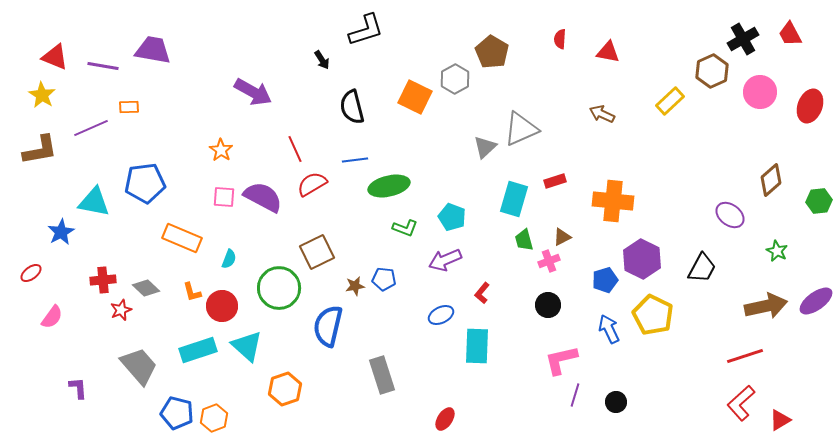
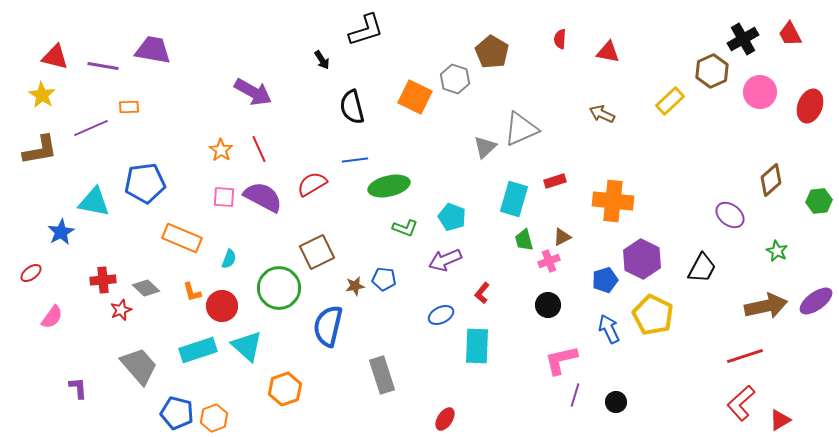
red triangle at (55, 57): rotated 8 degrees counterclockwise
gray hexagon at (455, 79): rotated 12 degrees counterclockwise
red line at (295, 149): moved 36 px left
